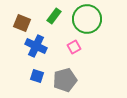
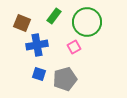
green circle: moved 3 px down
blue cross: moved 1 px right, 1 px up; rotated 35 degrees counterclockwise
blue square: moved 2 px right, 2 px up
gray pentagon: moved 1 px up
